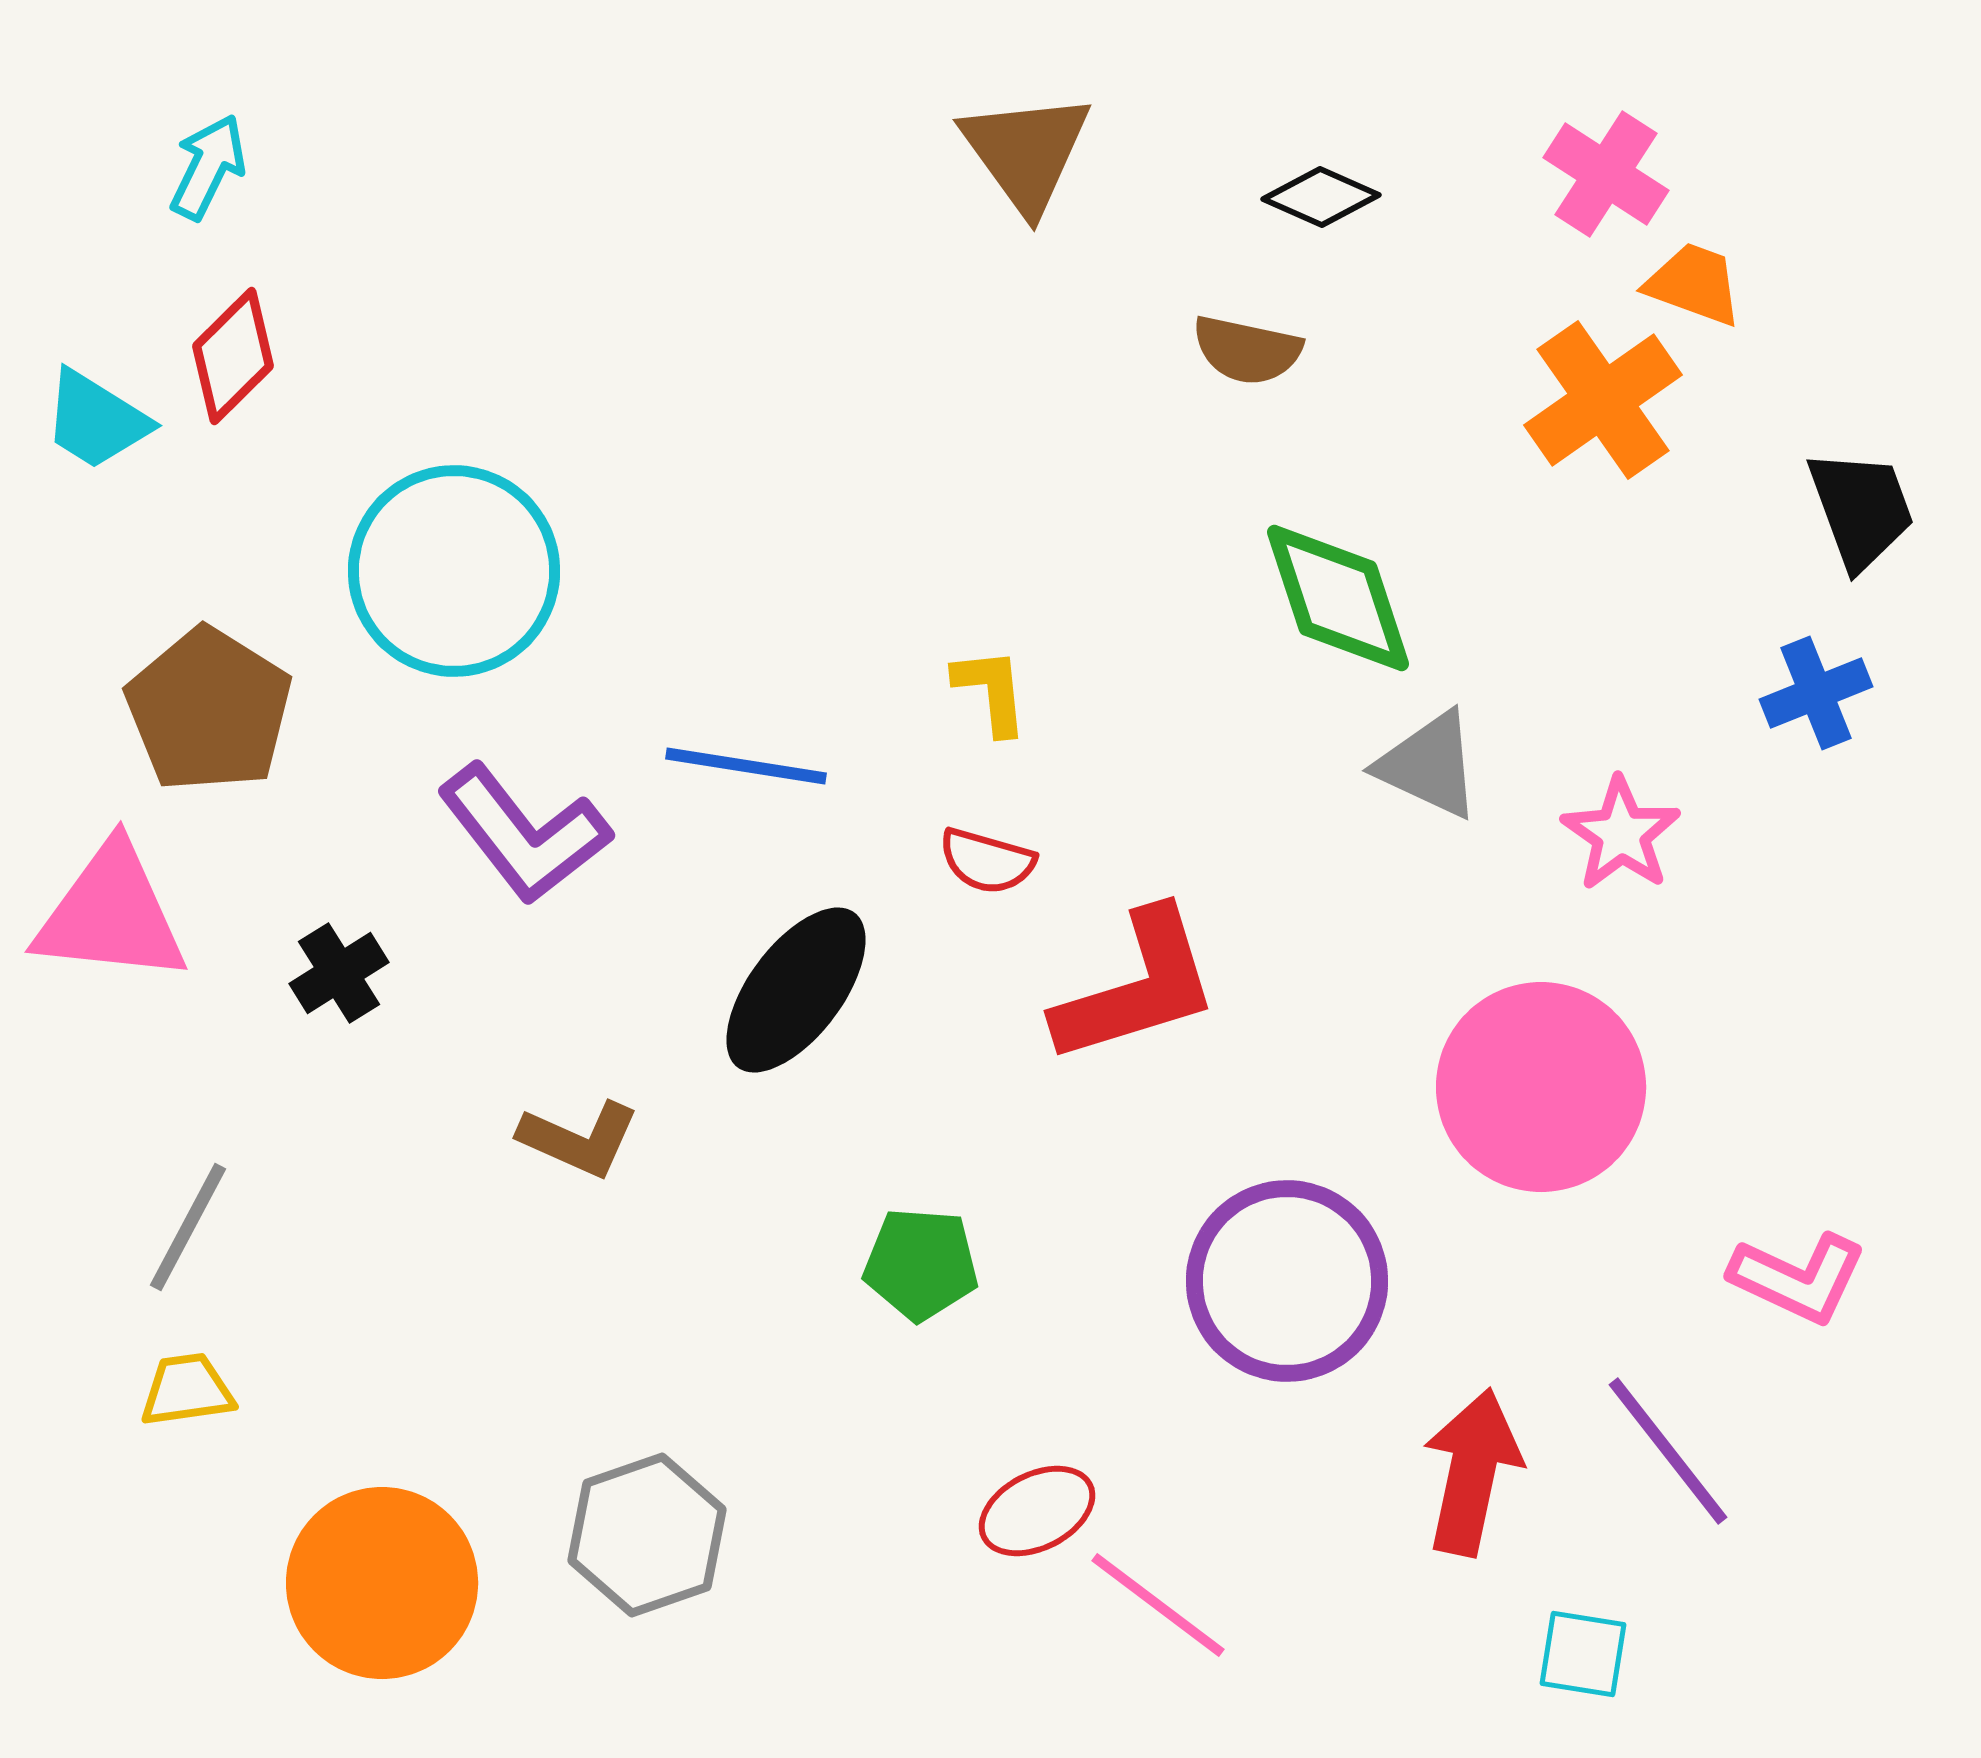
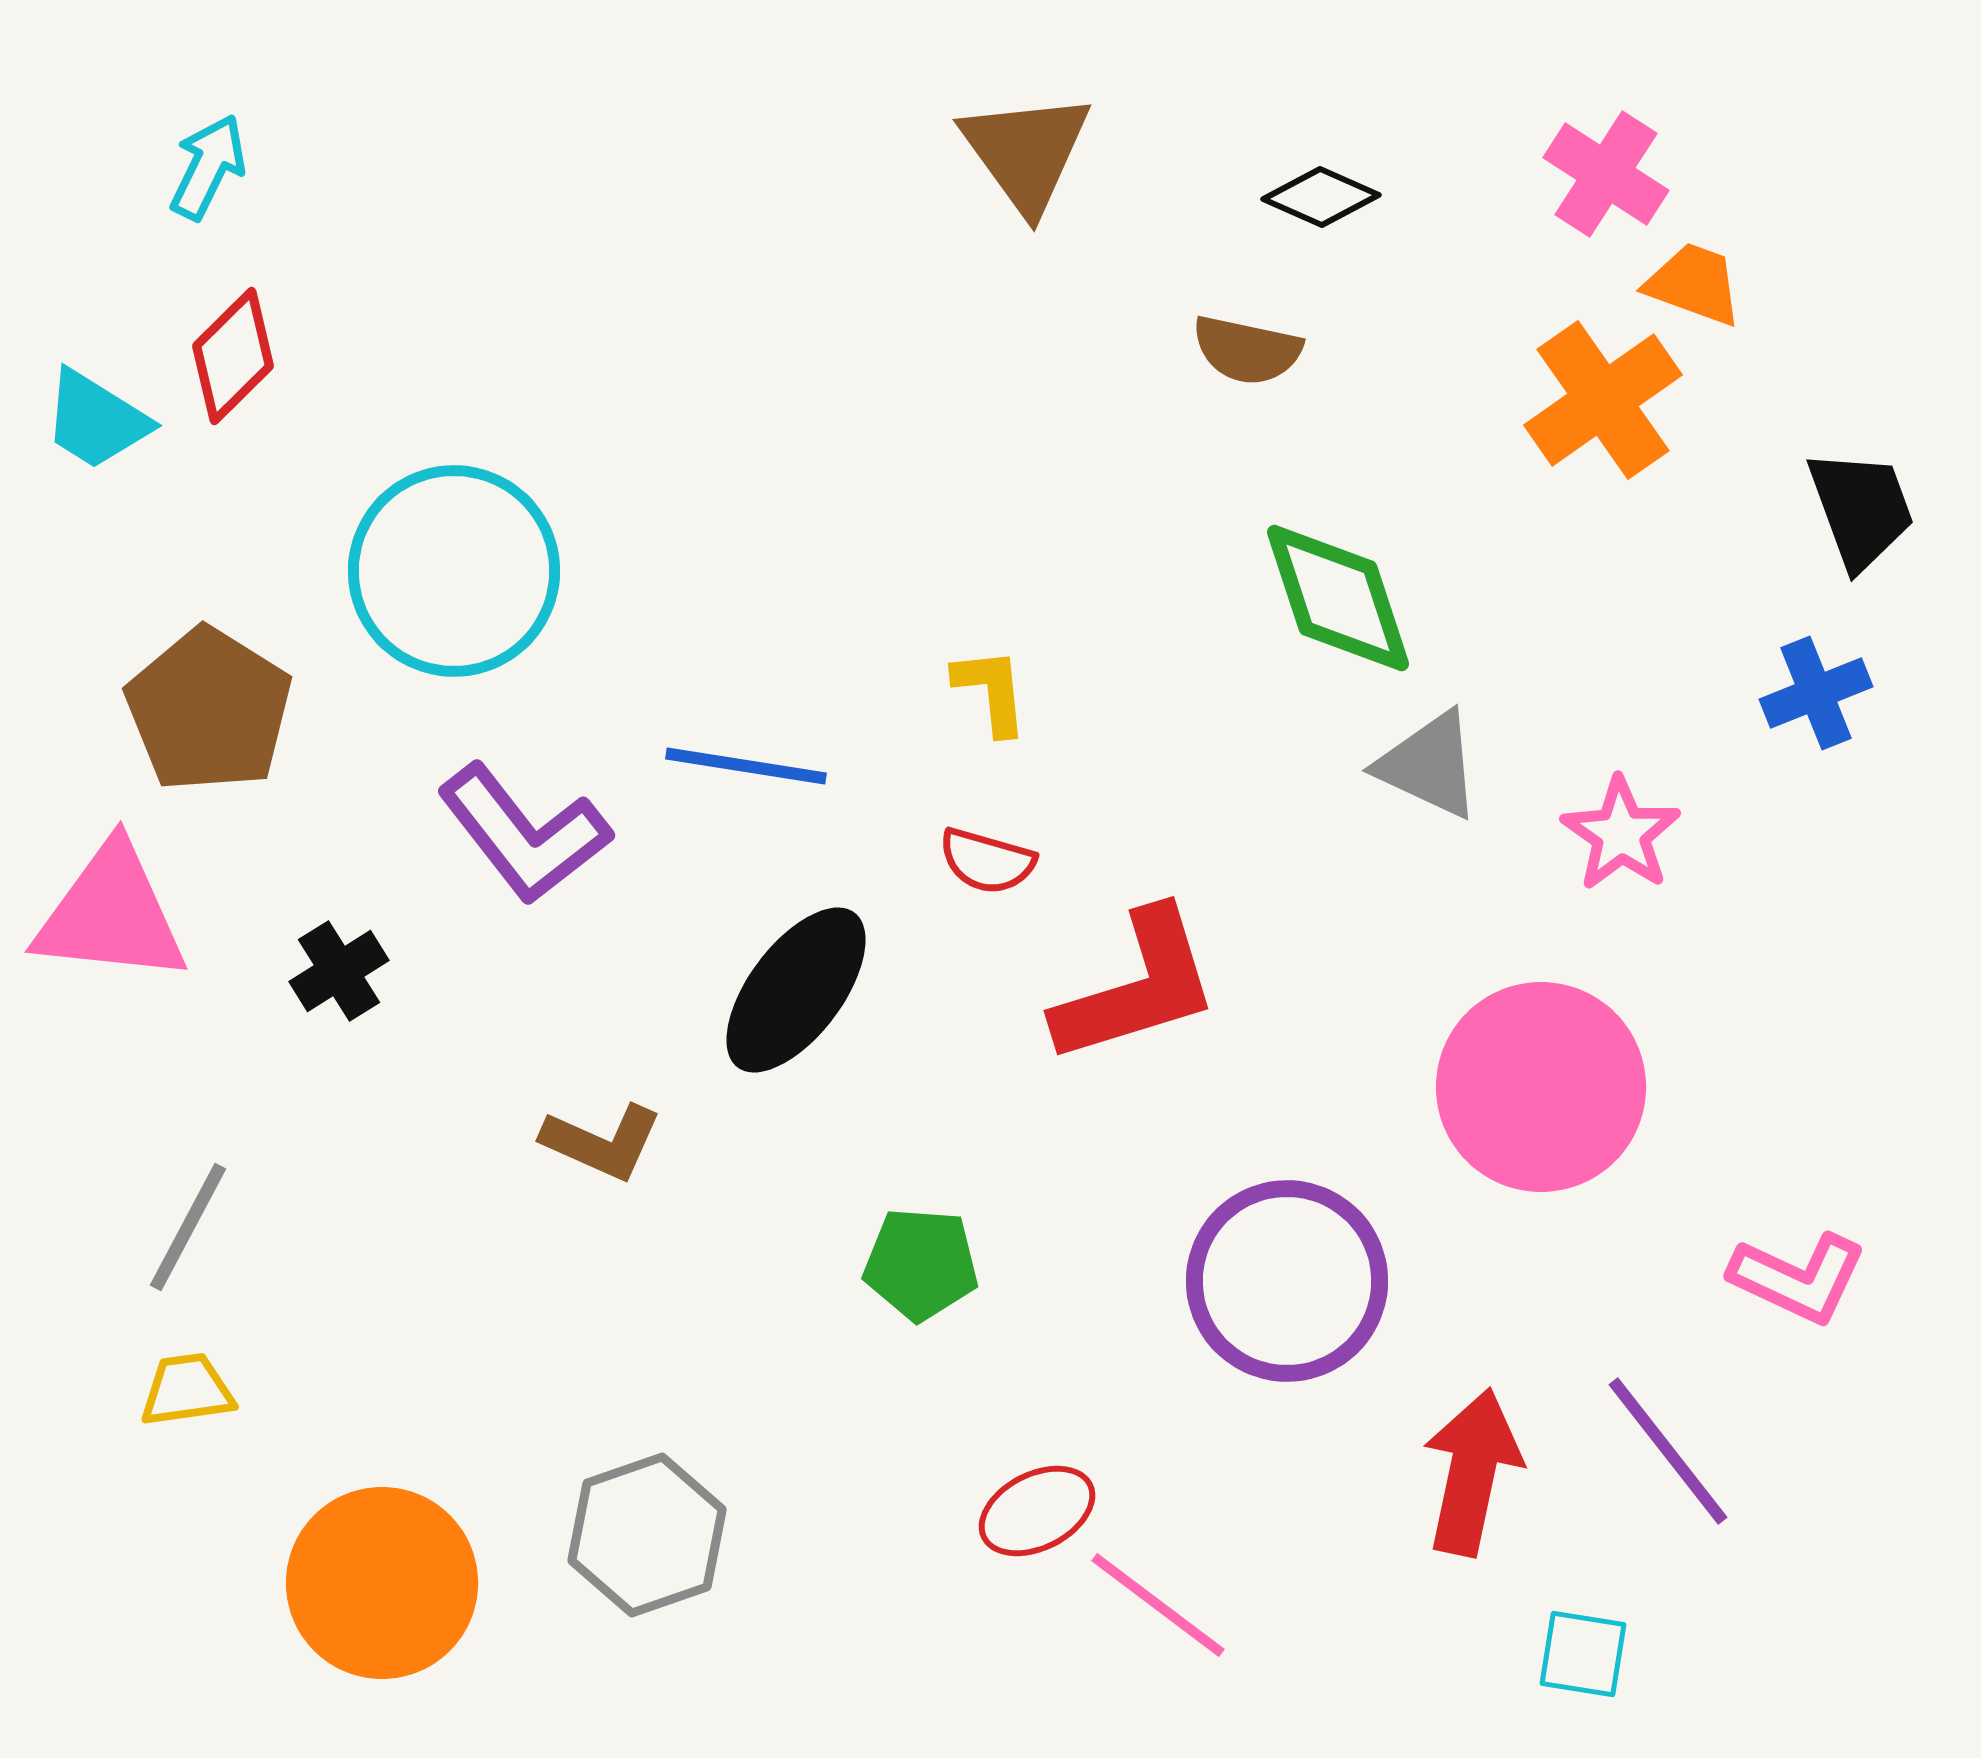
black cross: moved 2 px up
brown L-shape: moved 23 px right, 3 px down
